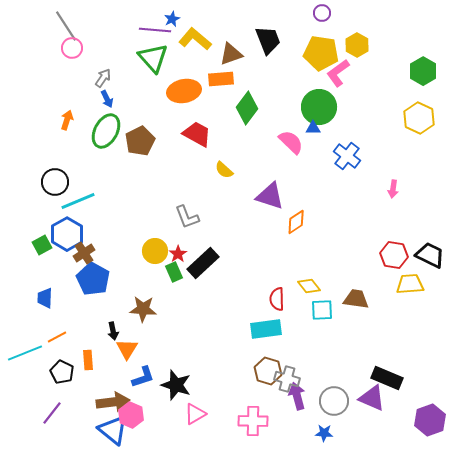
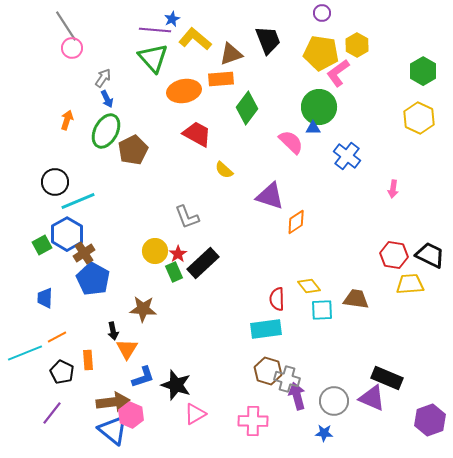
brown pentagon at (140, 141): moved 7 px left, 9 px down
